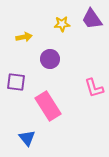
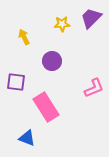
purple trapezoid: moved 1 px left, 1 px up; rotated 80 degrees clockwise
yellow arrow: rotated 105 degrees counterclockwise
purple circle: moved 2 px right, 2 px down
pink L-shape: rotated 95 degrees counterclockwise
pink rectangle: moved 2 px left, 1 px down
blue triangle: rotated 30 degrees counterclockwise
